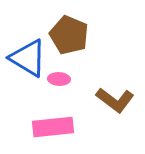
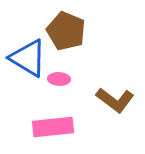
brown pentagon: moved 3 px left, 4 px up
